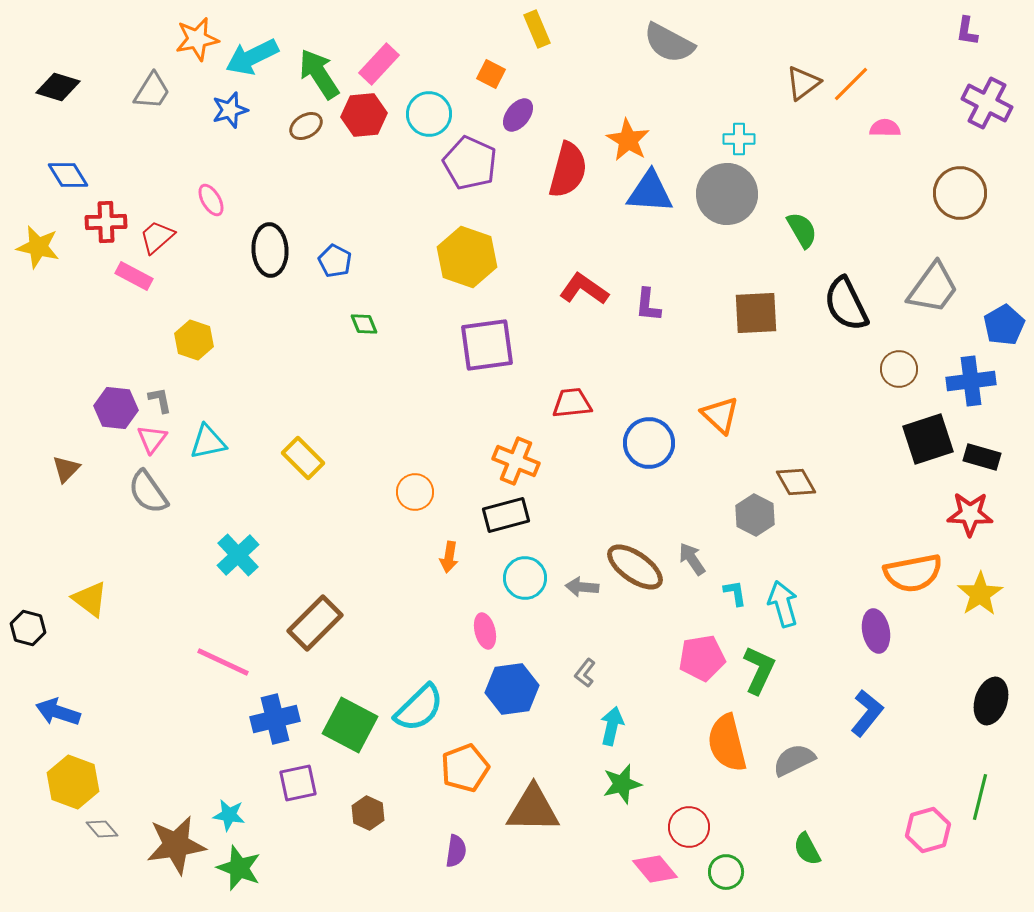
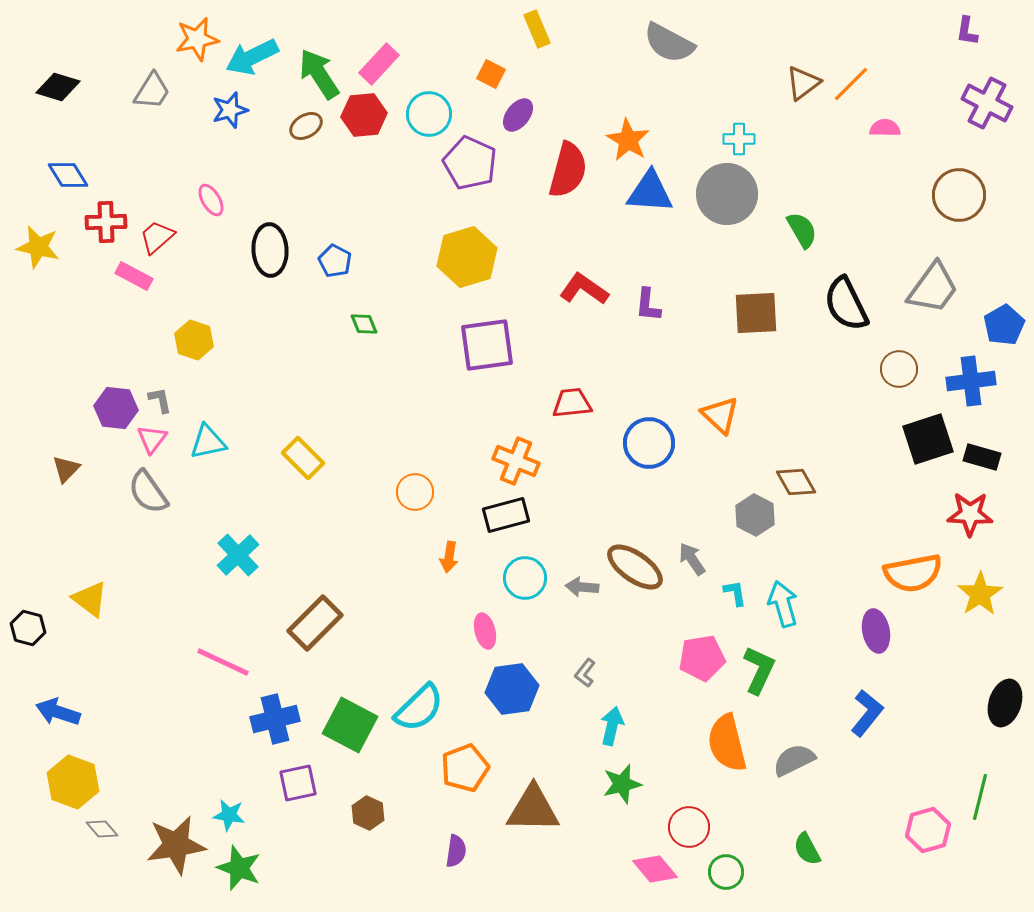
brown circle at (960, 193): moved 1 px left, 2 px down
yellow hexagon at (467, 257): rotated 24 degrees clockwise
black ellipse at (991, 701): moved 14 px right, 2 px down
